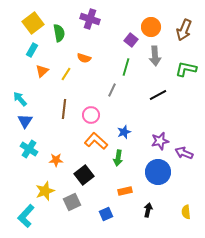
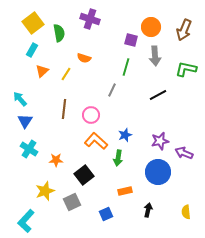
purple square: rotated 24 degrees counterclockwise
blue star: moved 1 px right, 3 px down
cyan L-shape: moved 5 px down
